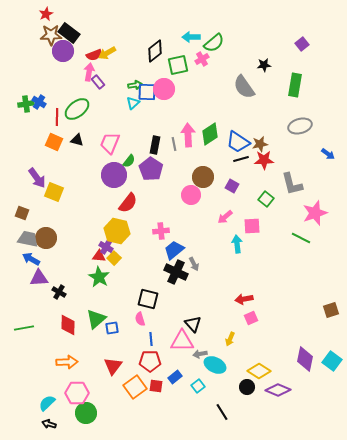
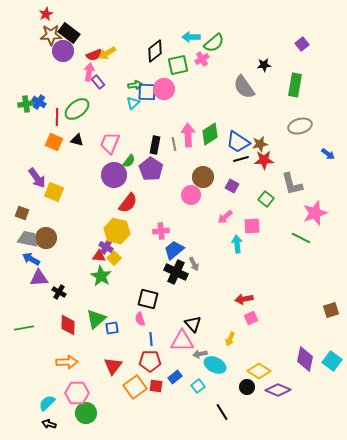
green star at (99, 277): moved 2 px right, 1 px up
